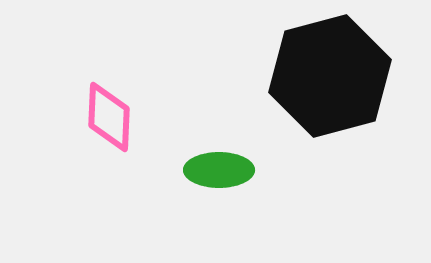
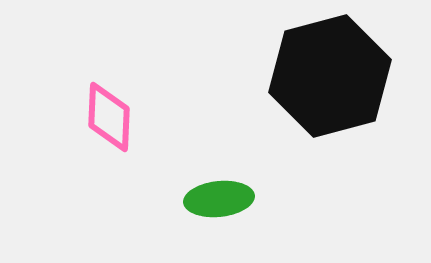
green ellipse: moved 29 px down; rotated 6 degrees counterclockwise
